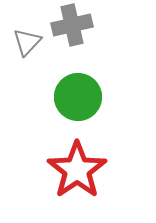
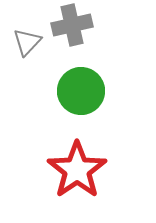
green circle: moved 3 px right, 6 px up
